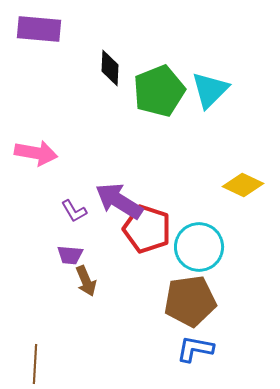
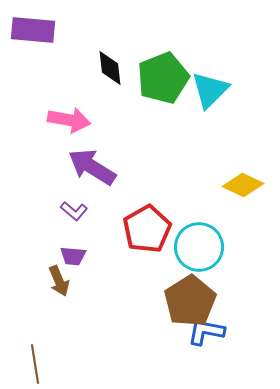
purple rectangle: moved 6 px left, 1 px down
black diamond: rotated 9 degrees counterclockwise
green pentagon: moved 4 px right, 13 px up
pink arrow: moved 33 px right, 33 px up
purple arrow: moved 27 px left, 34 px up
purple L-shape: rotated 20 degrees counterclockwise
red pentagon: rotated 24 degrees clockwise
purple trapezoid: moved 3 px right, 1 px down
brown arrow: moved 27 px left
brown pentagon: rotated 24 degrees counterclockwise
blue L-shape: moved 11 px right, 17 px up
brown line: rotated 12 degrees counterclockwise
